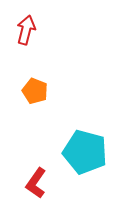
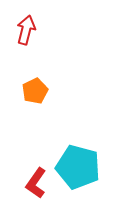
orange pentagon: rotated 25 degrees clockwise
cyan pentagon: moved 7 px left, 15 px down
